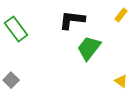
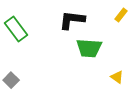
green trapezoid: rotated 124 degrees counterclockwise
yellow triangle: moved 4 px left, 4 px up
